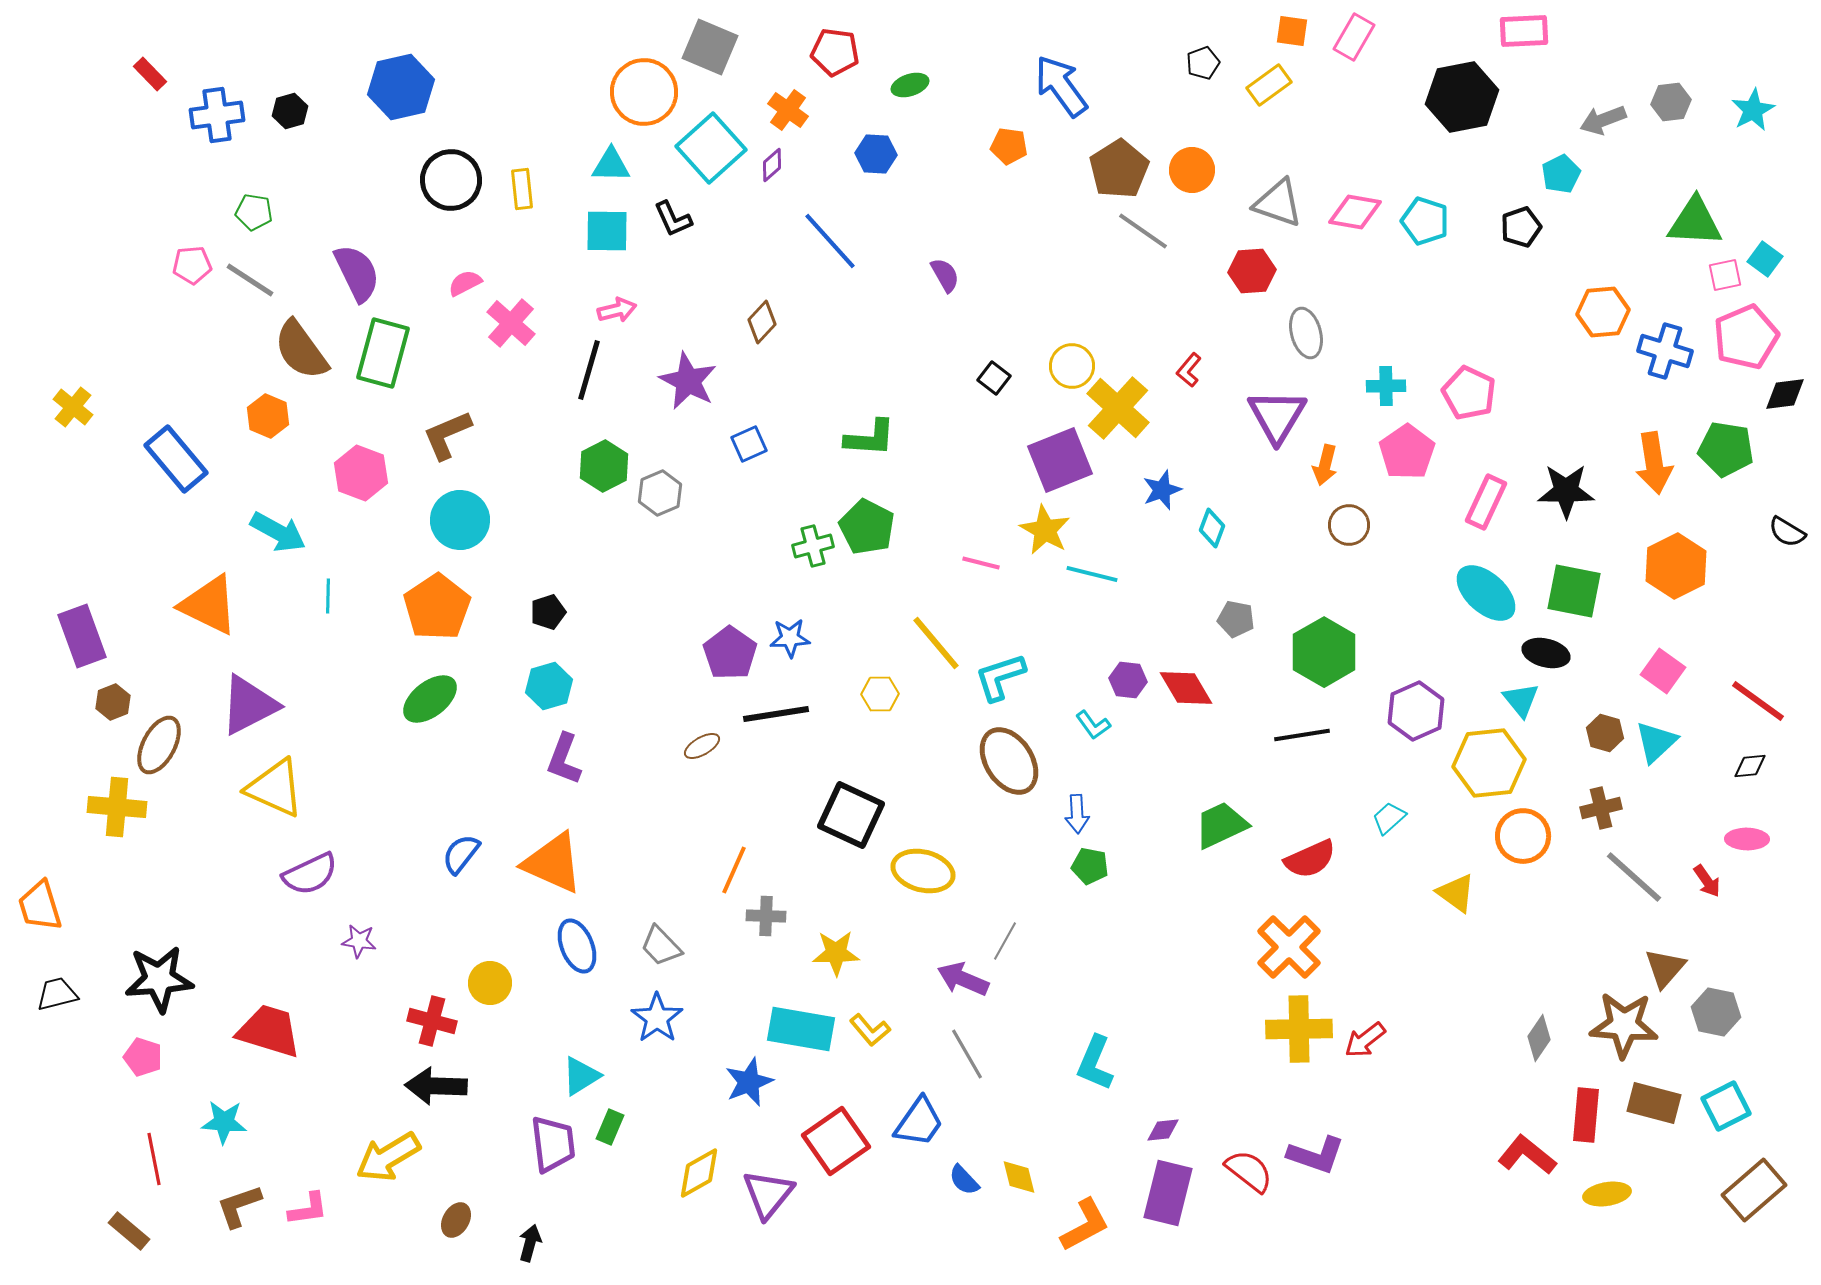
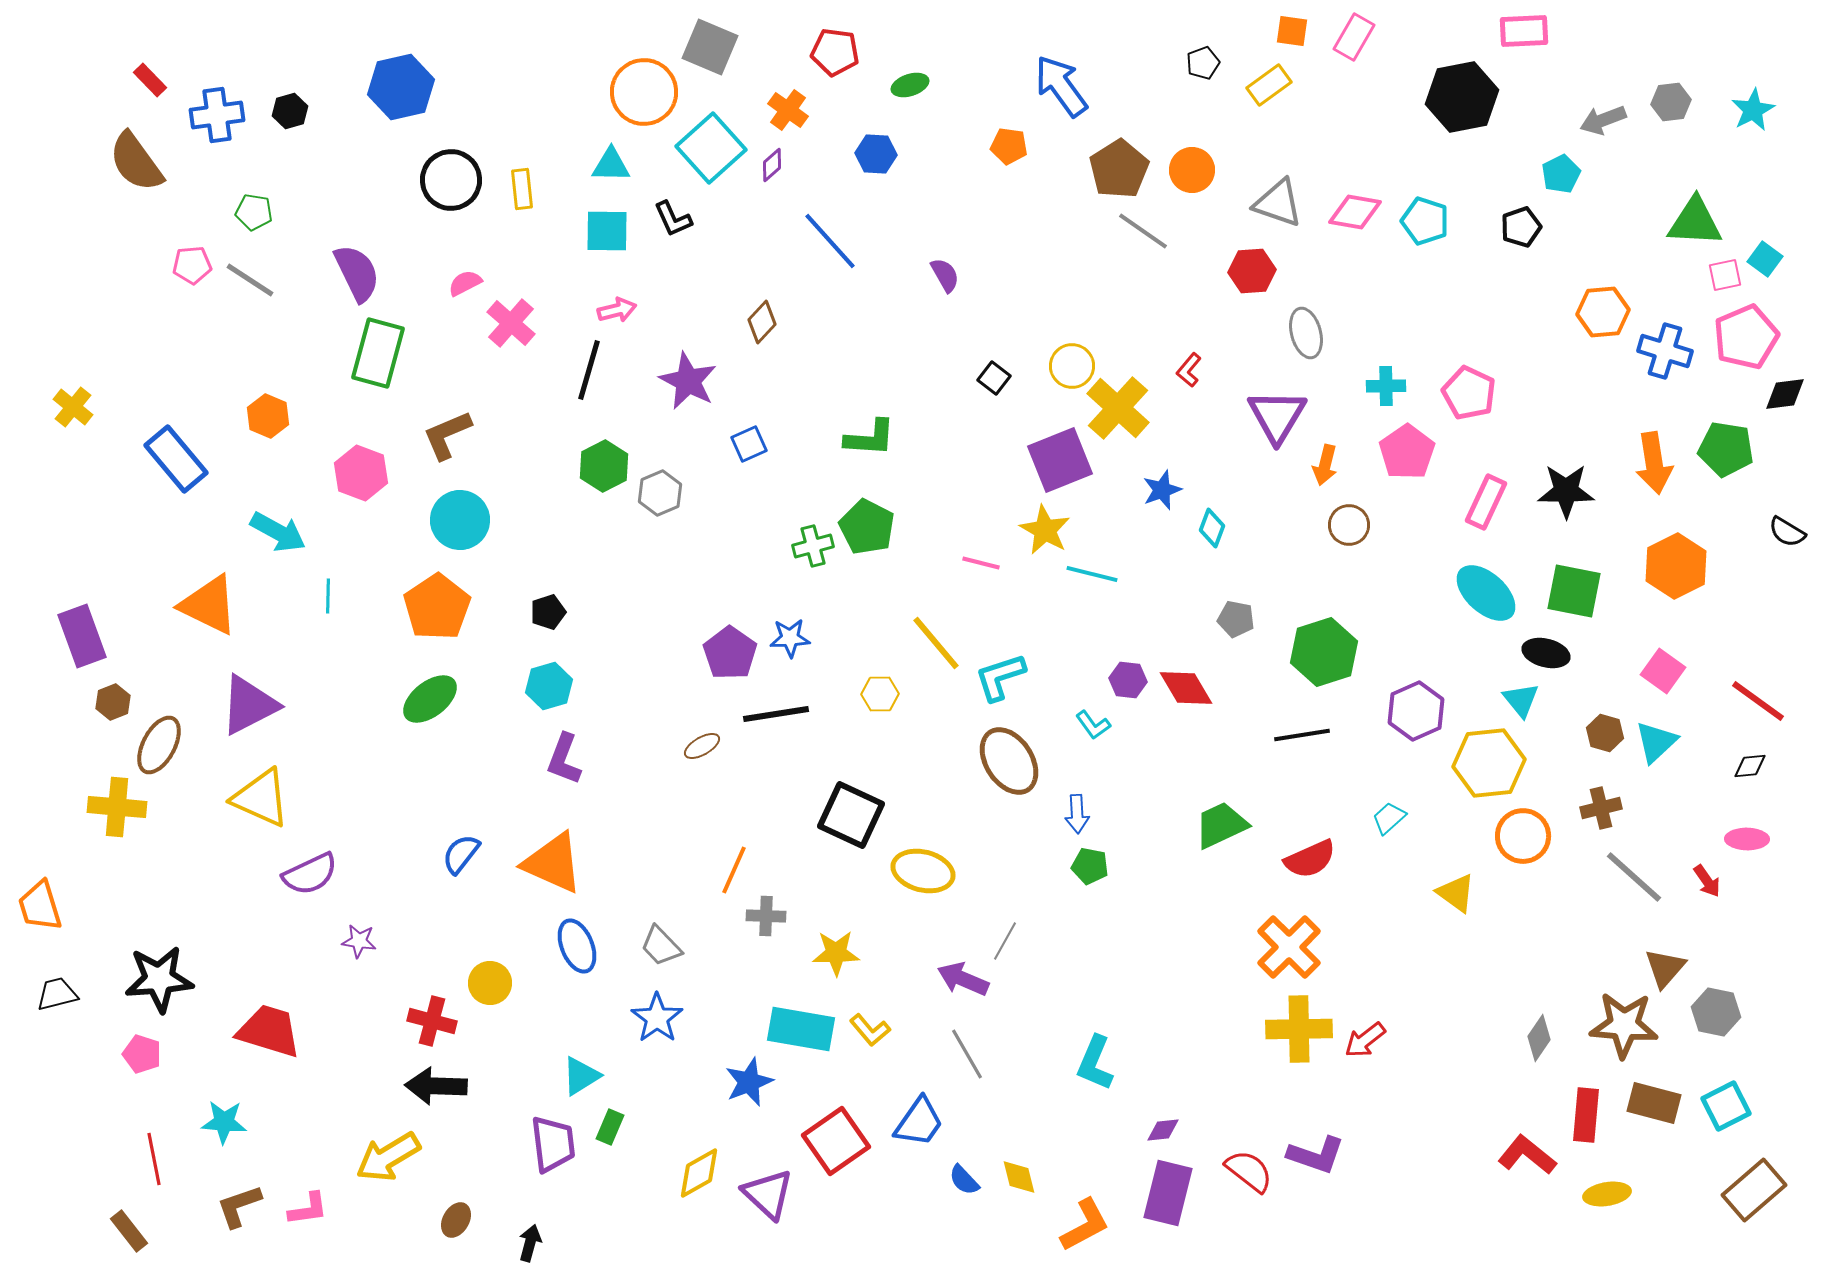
red rectangle at (150, 74): moved 6 px down
brown semicircle at (301, 350): moved 165 px left, 188 px up
green rectangle at (383, 353): moved 5 px left
green hexagon at (1324, 652): rotated 12 degrees clockwise
yellow triangle at (275, 788): moved 14 px left, 10 px down
pink pentagon at (143, 1057): moved 1 px left, 3 px up
purple triangle at (768, 1194): rotated 26 degrees counterclockwise
brown rectangle at (129, 1231): rotated 12 degrees clockwise
